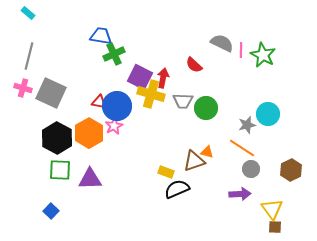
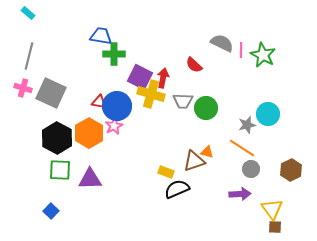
green cross: rotated 25 degrees clockwise
